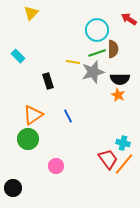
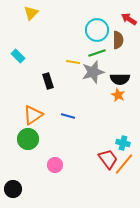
brown semicircle: moved 5 px right, 9 px up
blue line: rotated 48 degrees counterclockwise
pink circle: moved 1 px left, 1 px up
black circle: moved 1 px down
